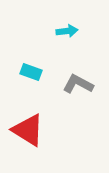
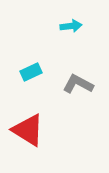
cyan arrow: moved 4 px right, 5 px up
cyan rectangle: rotated 45 degrees counterclockwise
